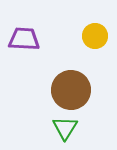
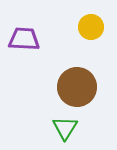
yellow circle: moved 4 px left, 9 px up
brown circle: moved 6 px right, 3 px up
